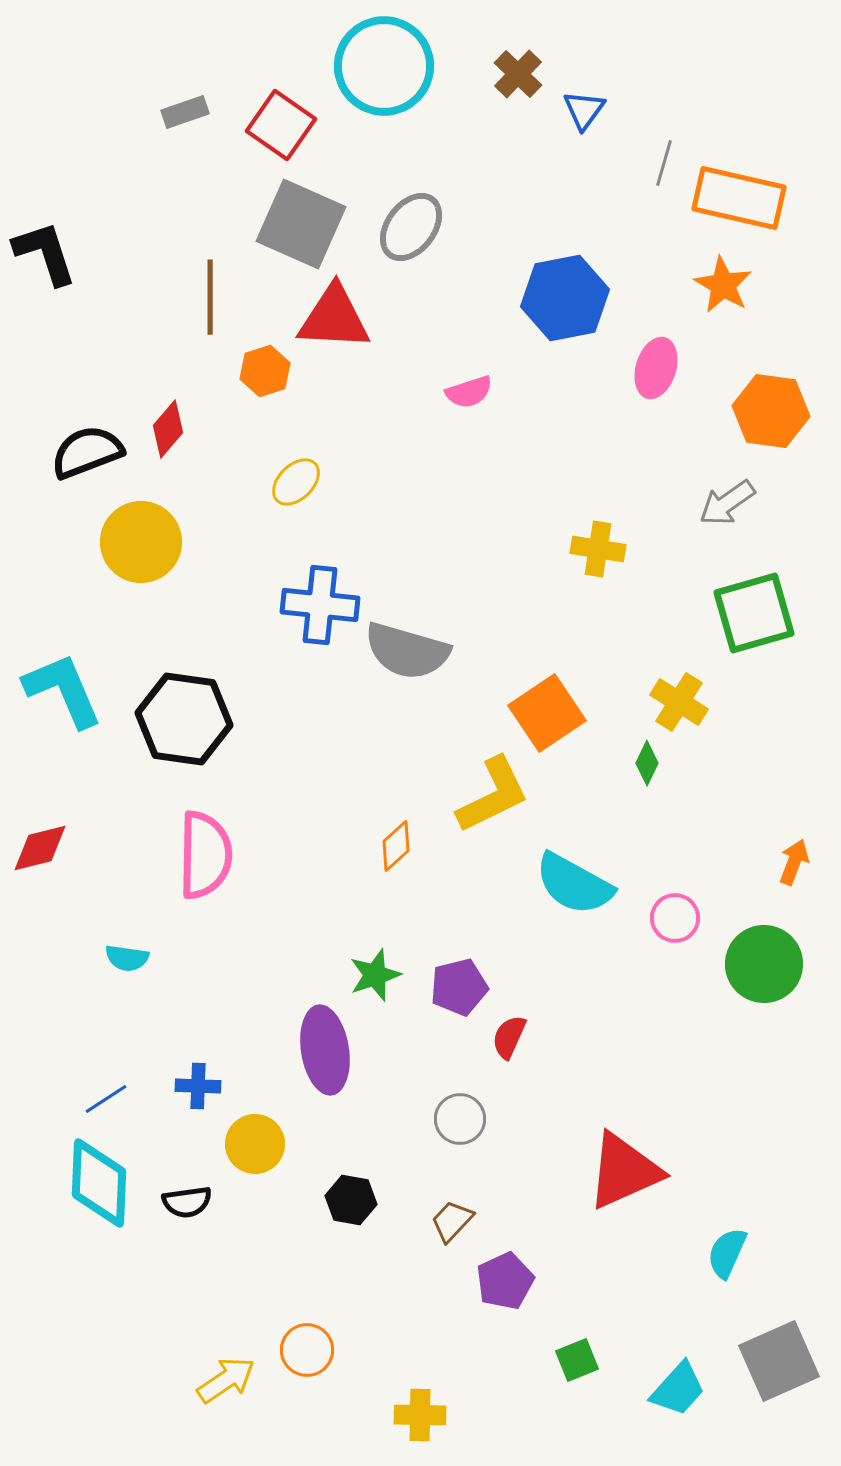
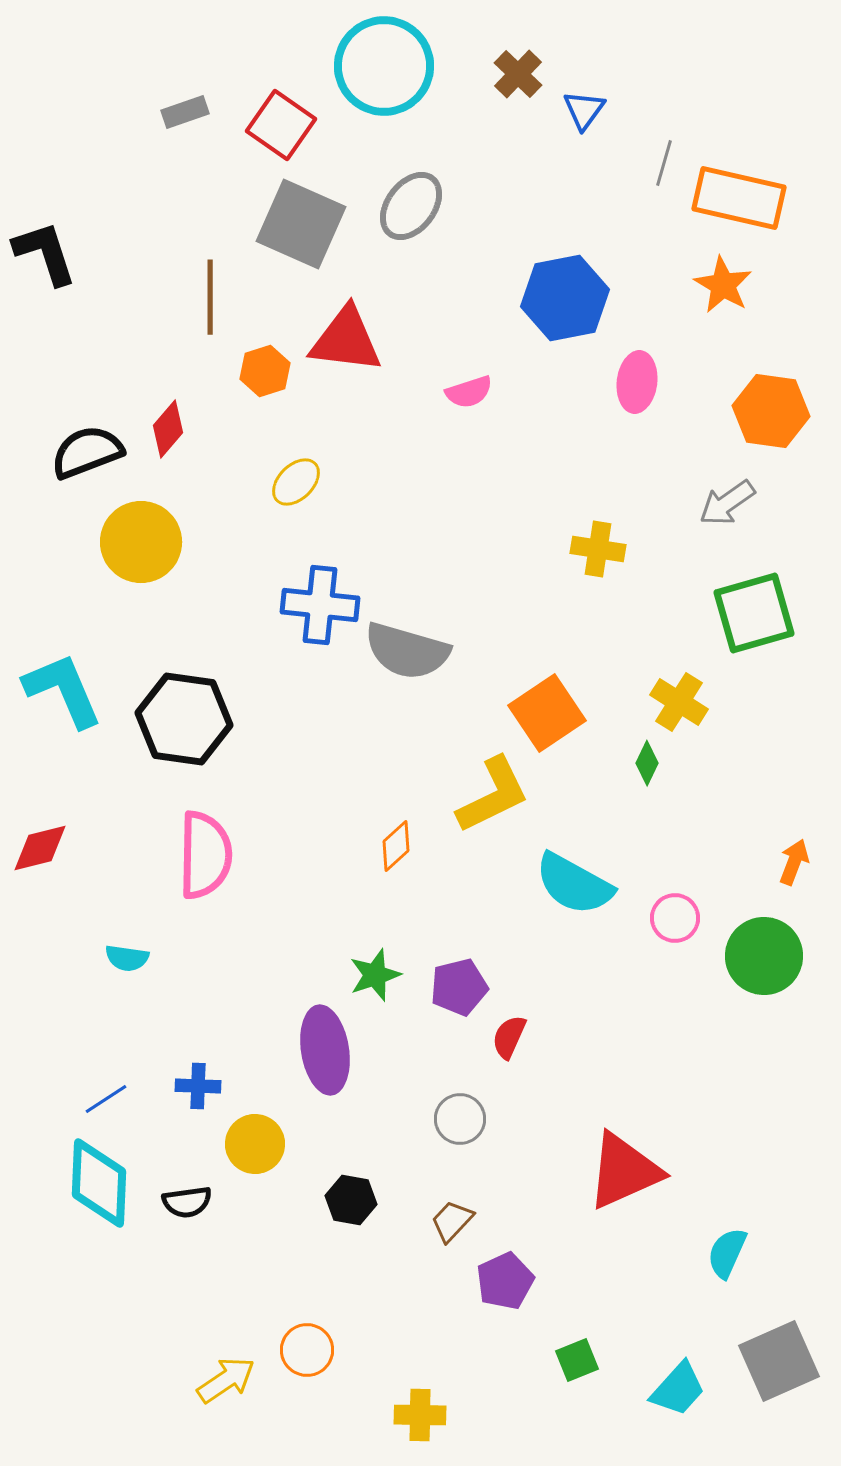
gray ellipse at (411, 227): moved 21 px up
red triangle at (334, 318): moved 12 px right, 22 px down; rotated 4 degrees clockwise
pink ellipse at (656, 368): moved 19 px left, 14 px down; rotated 10 degrees counterclockwise
green circle at (764, 964): moved 8 px up
